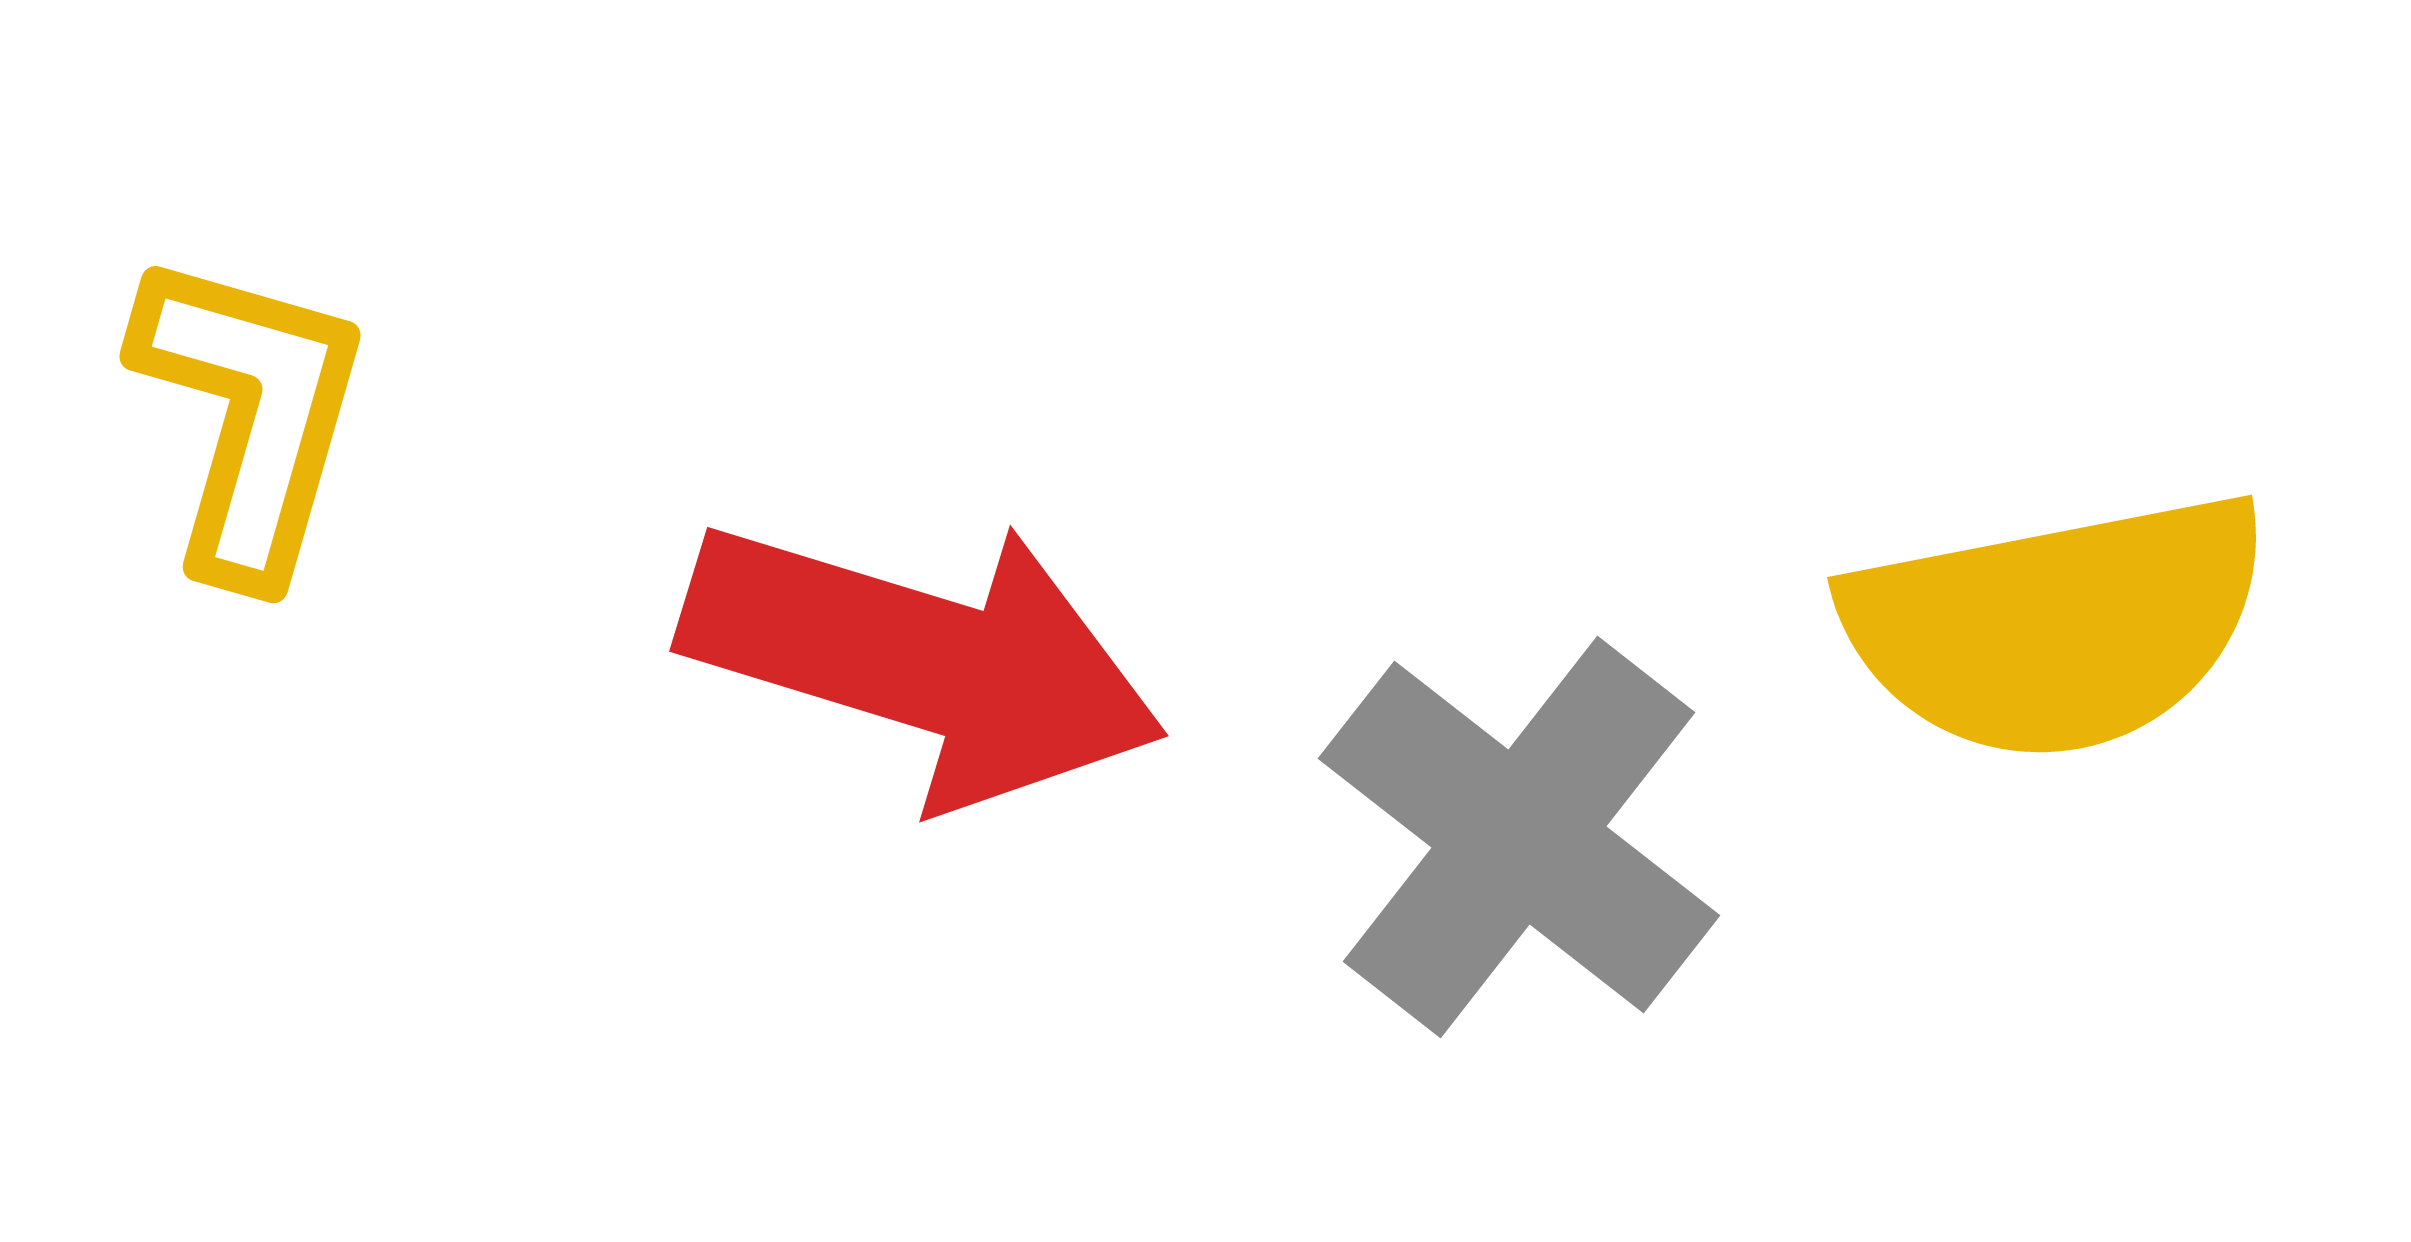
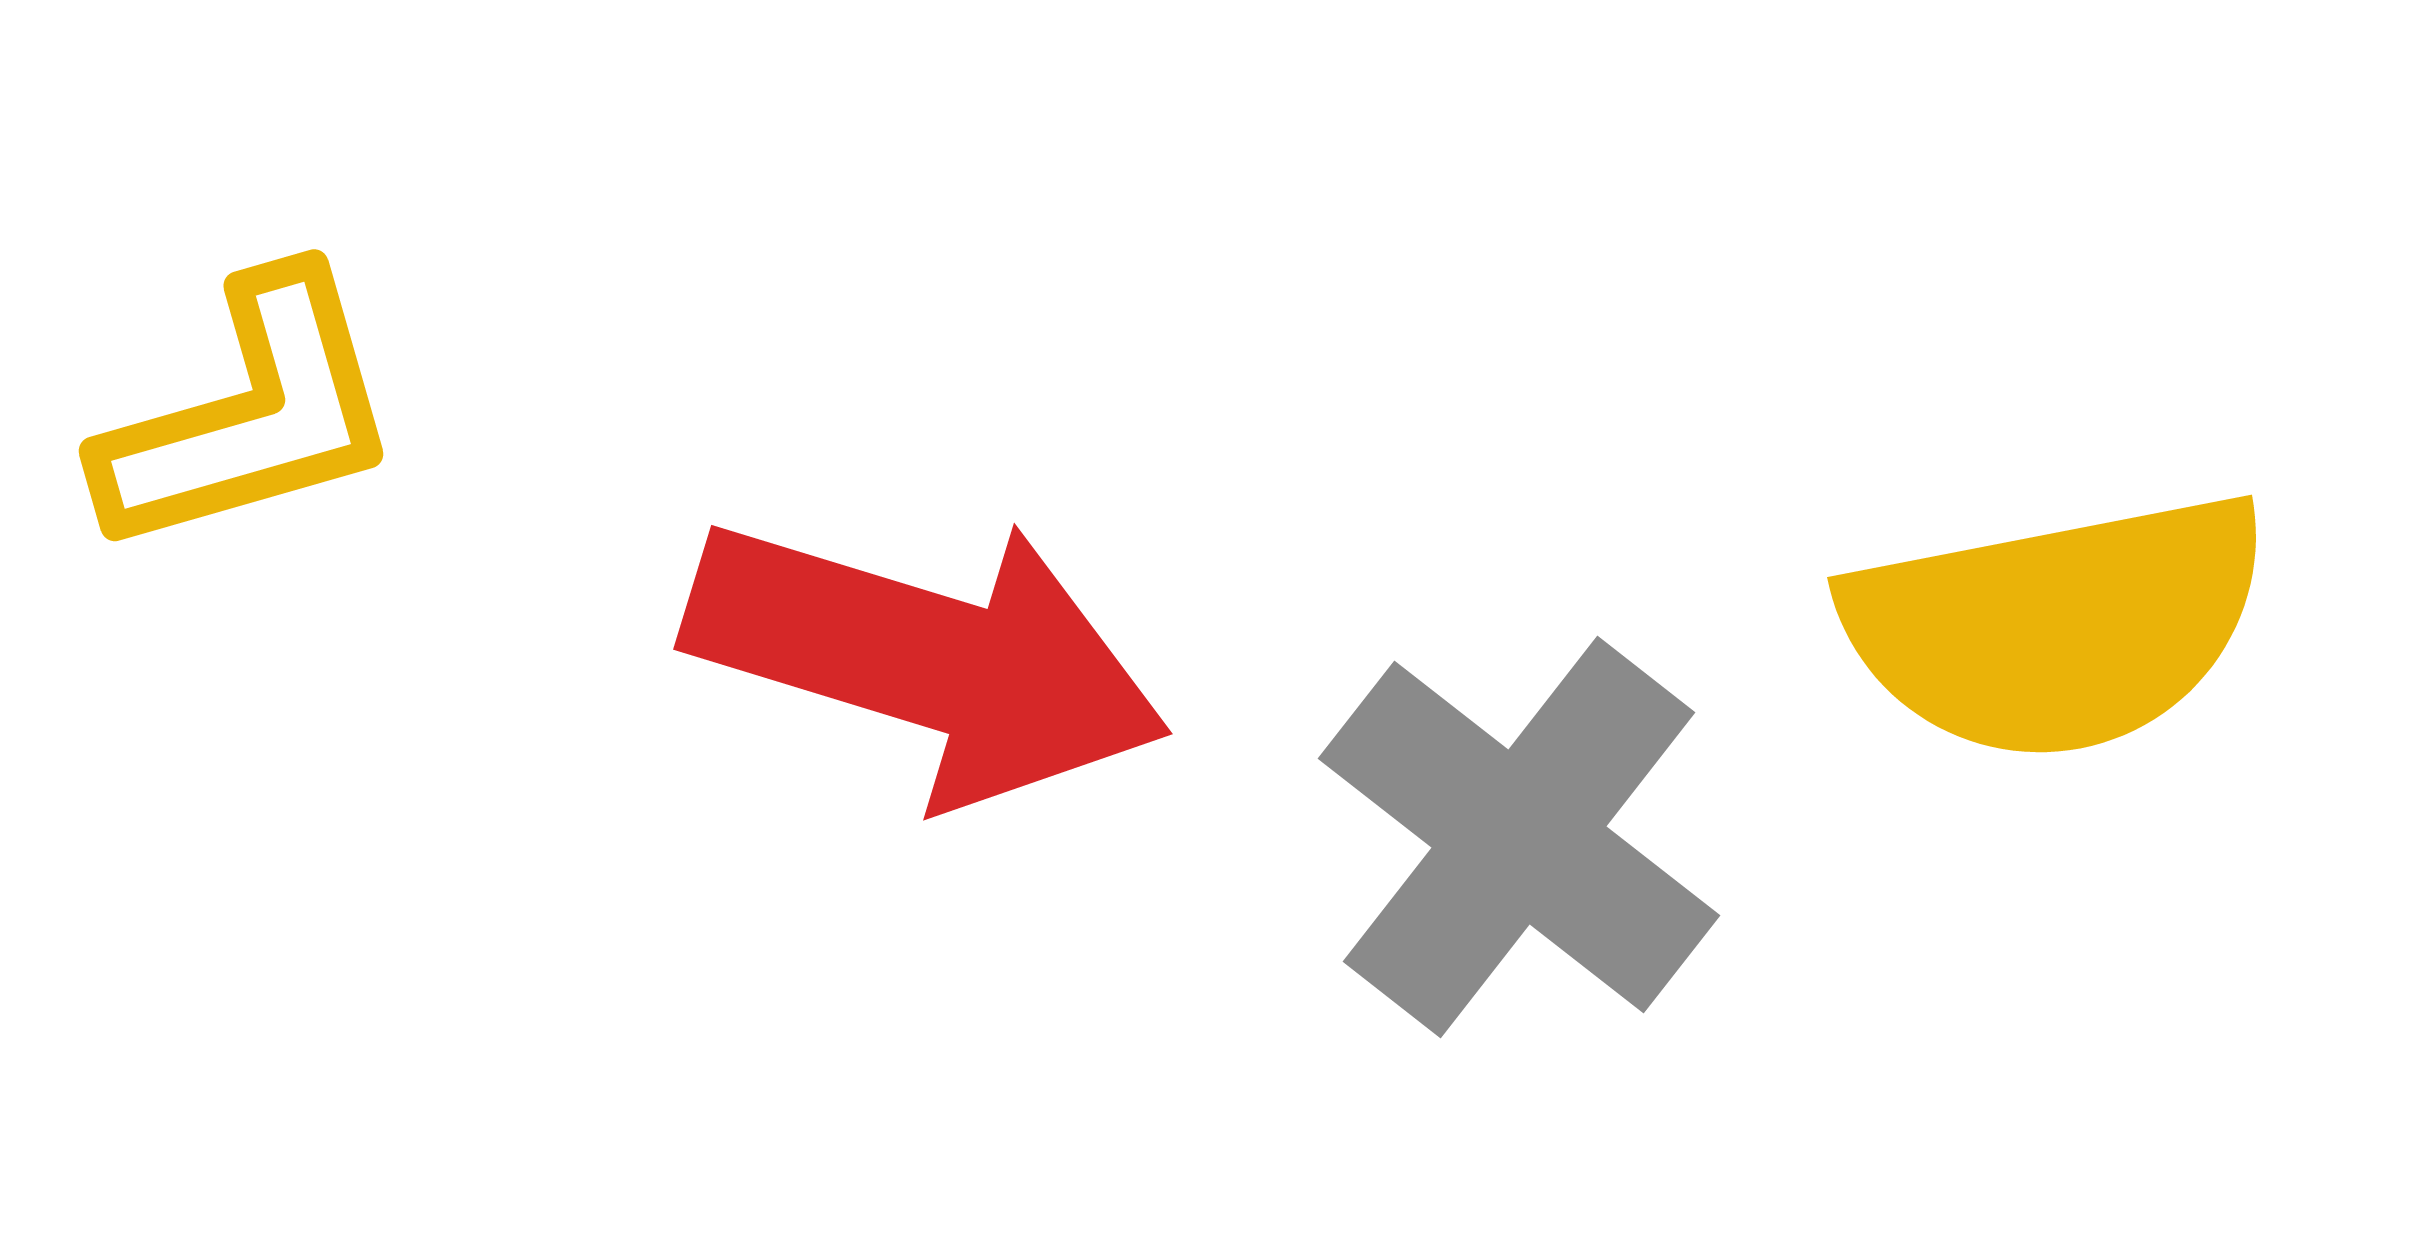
yellow L-shape: rotated 58 degrees clockwise
red arrow: moved 4 px right, 2 px up
